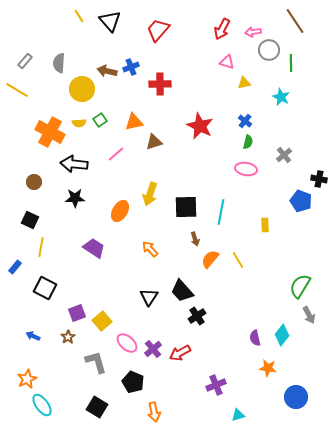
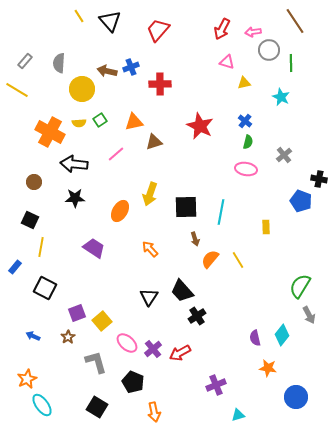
yellow rectangle at (265, 225): moved 1 px right, 2 px down
